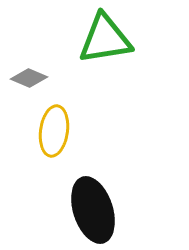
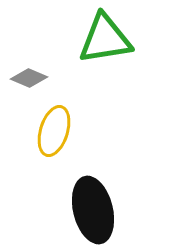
yellow ellipse: rotated 9 degrees clockwise
black ellipse: rotated 4 degrees clockwise
